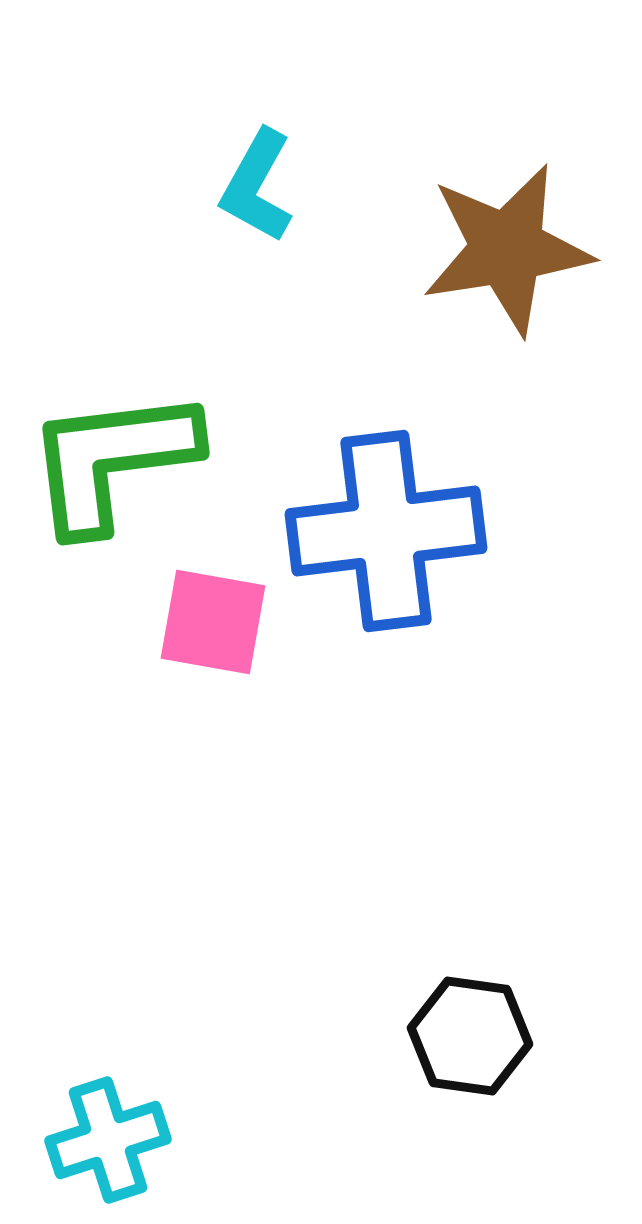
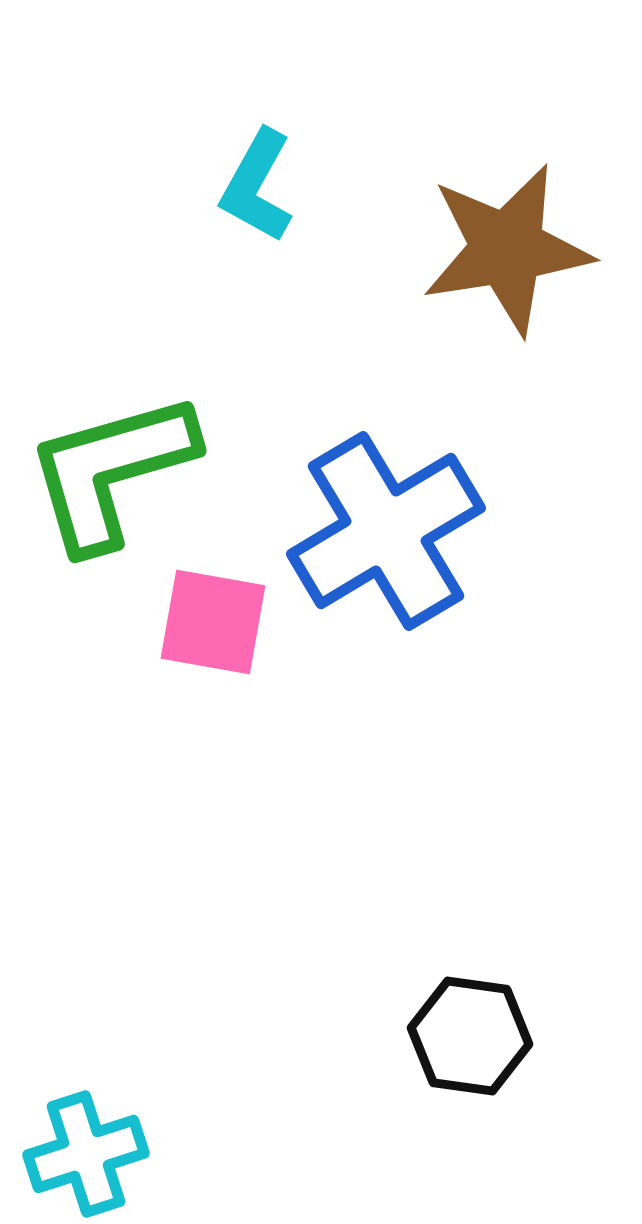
green L-shape: moved 1 px left, 11 px down; rotated 9 degrees counterclockwise
blue cross: rotated 24 degrees counterclockwise
cyan cross: moved 22 px left, 14 px down
